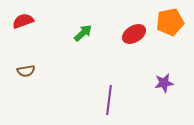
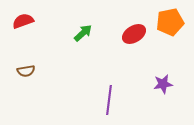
purple star: moved 1 px left, 1 px down
